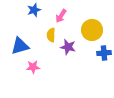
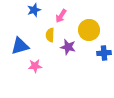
yellow circle: moved 3 px left
yellow semicircle: moved 1 px left
pink star: moved 2 px right, 1 px up
